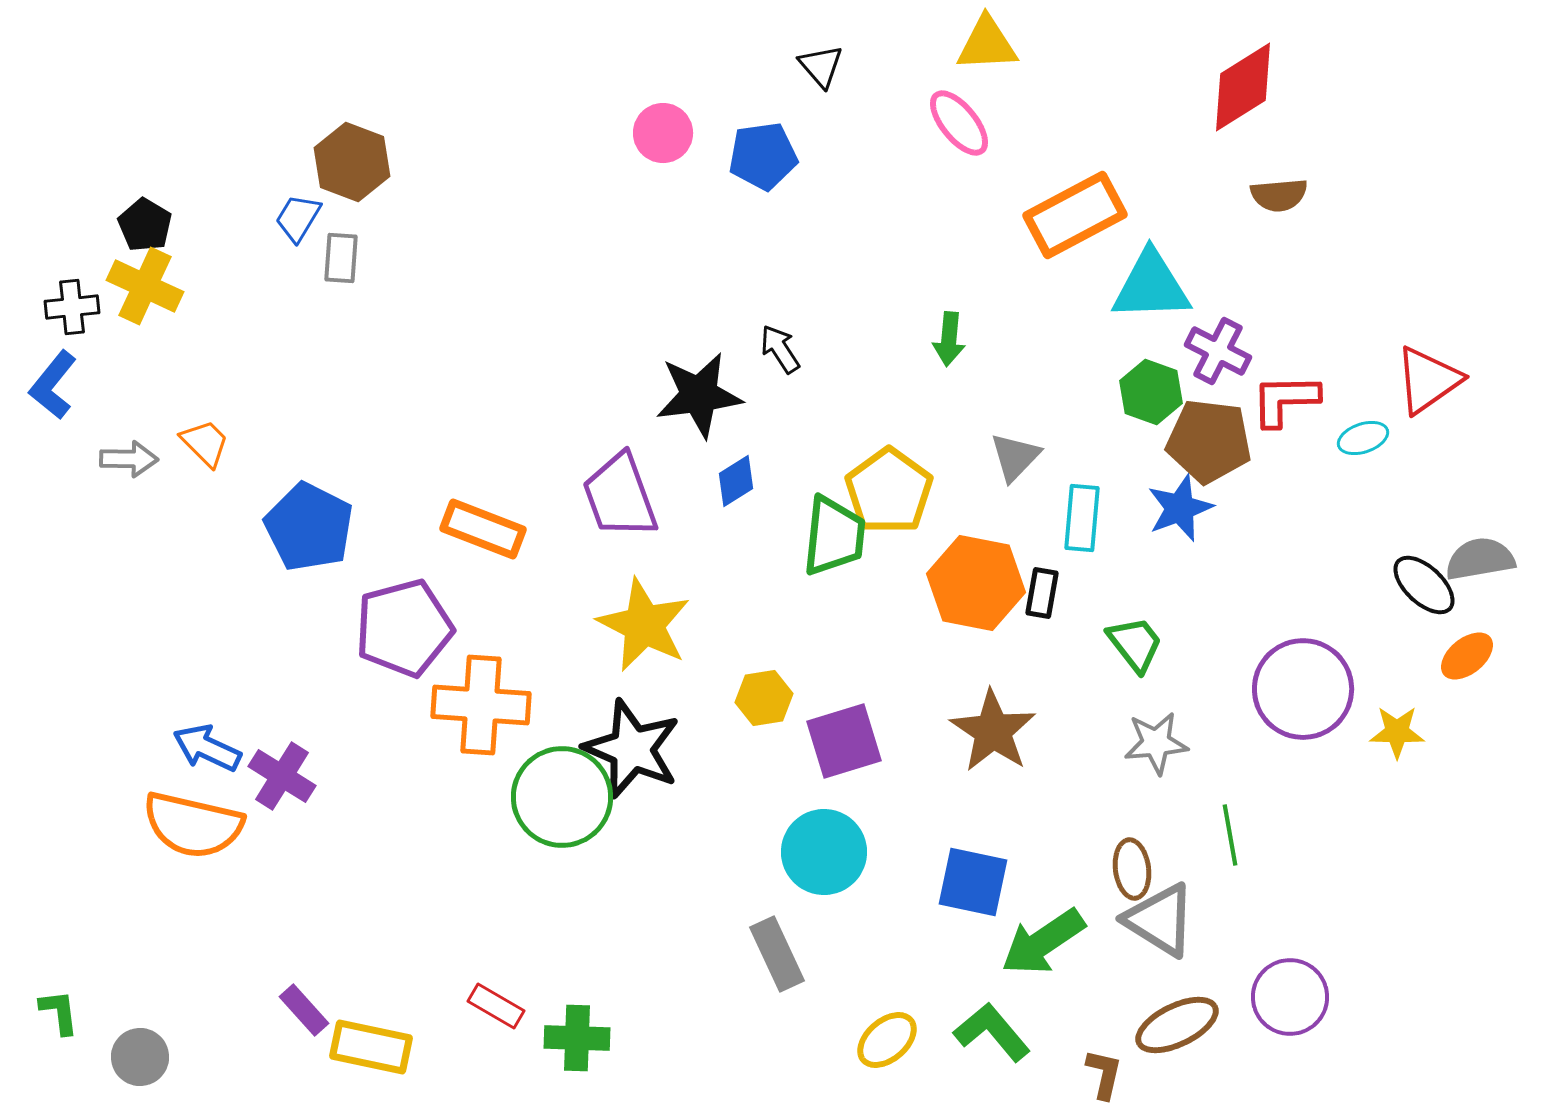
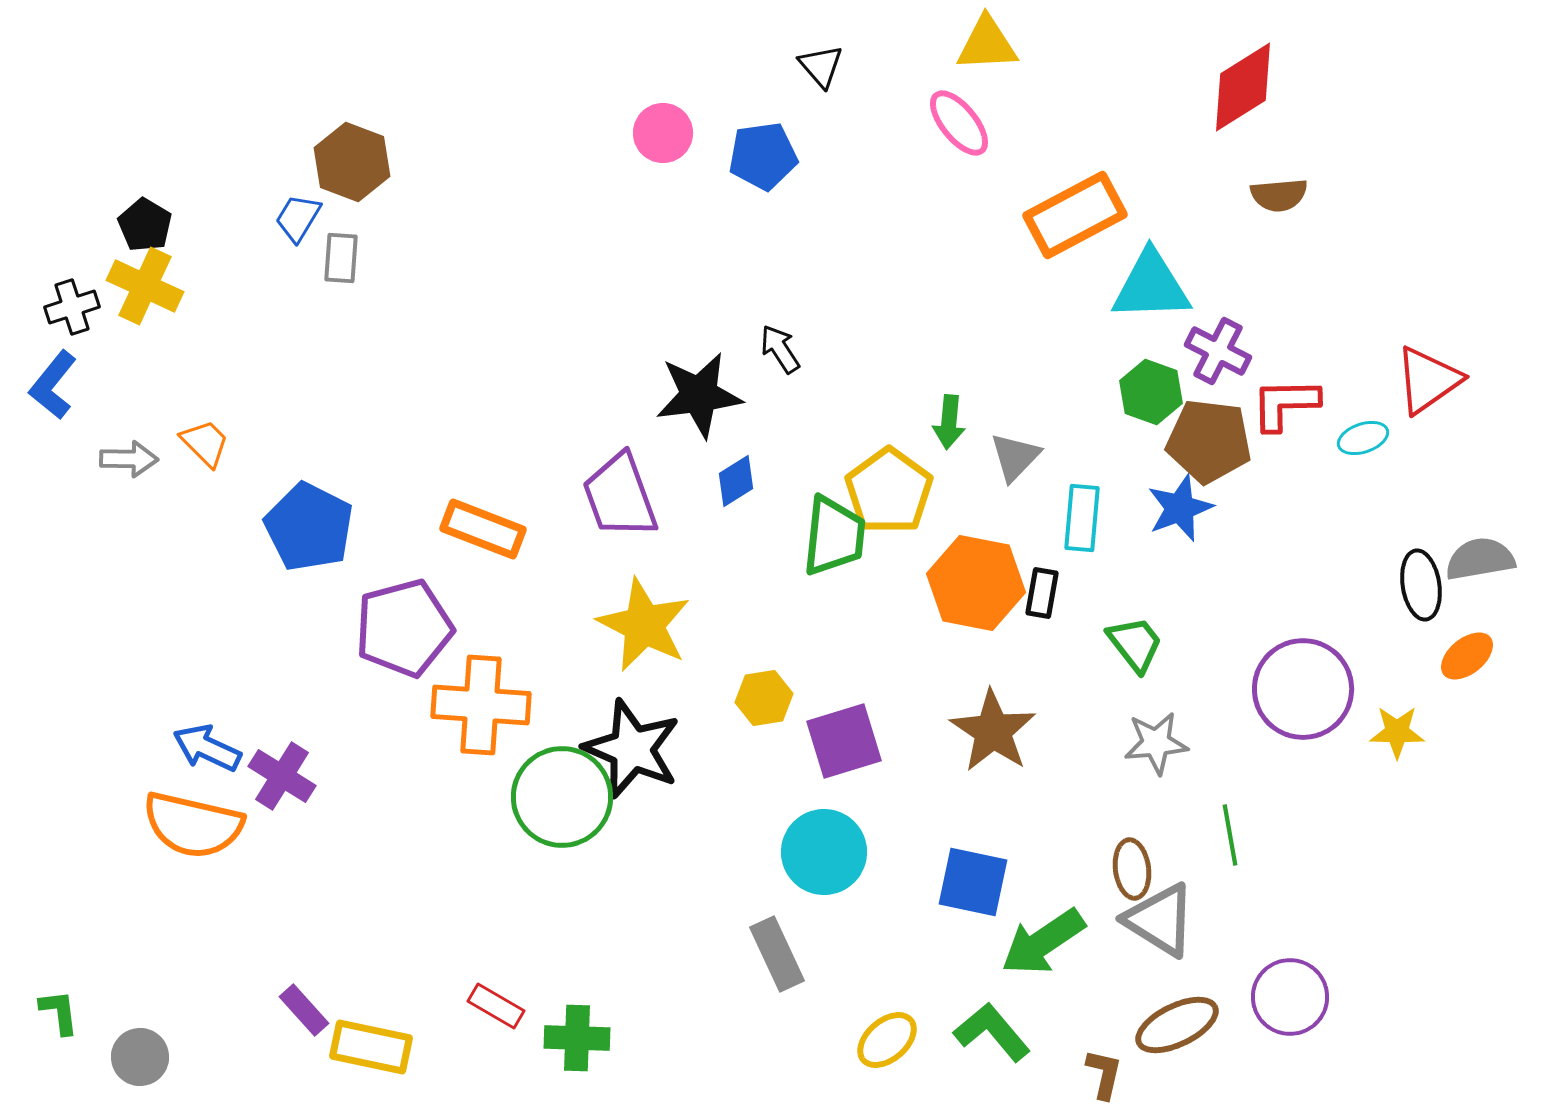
black cross at (72, 307): rotated 12 degrees counterclockwise
green arrow at (949, 339): moved 83 px down
red L-shape at (1285, 400): moved 4 px down
black ellipse at (1424, 585): moved 3 px left; rotated 38 degrees clockwise
